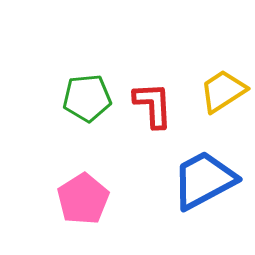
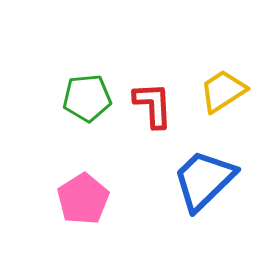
blue trapezoid: rotated 16 degrees counterclockwise
